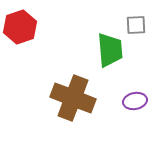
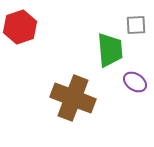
purple ellipse: moved 19 px up; rotated 45 degrees clockwise
